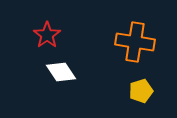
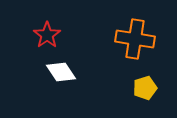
orange cross: moved 3 px up
yellow pentagon: moved 4 px right, 3 px up
